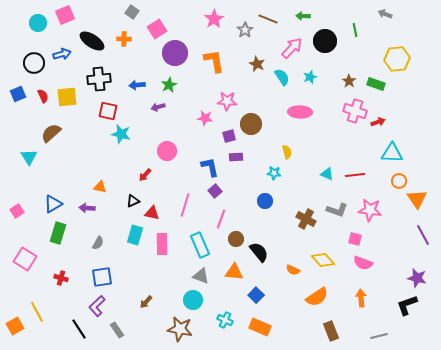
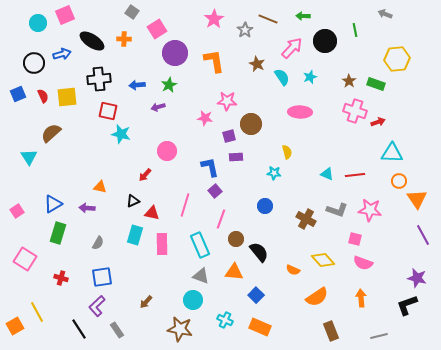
blue circle at (265, 201): moved 5 px down
